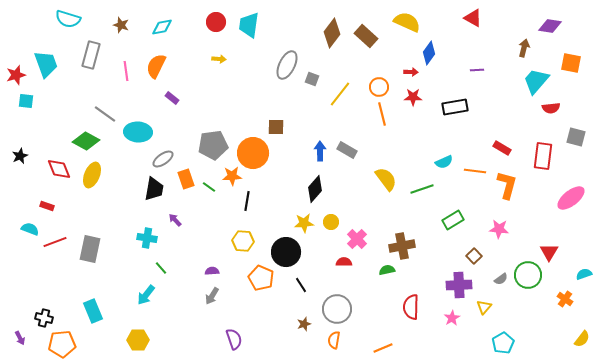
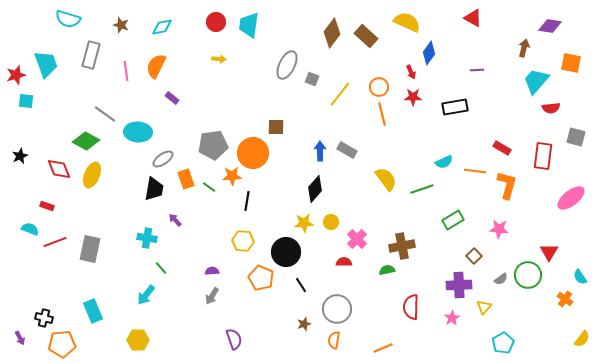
red arrow at (411, 72): rotated 64 degrees clockwise
cyan semicircle at (584, 274): moved 4 px left, 3 px down; rotated 105 degrees counterclockwise
